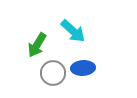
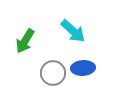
green arrow: moved 12 px left, 4 px up
